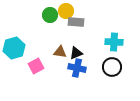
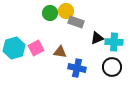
green circle: moved 2 px up
gray rectangle: rotated 14 degrees clockwise
black triangle: moved 21 px right, 15 px up
pink square: moved 18 px up
